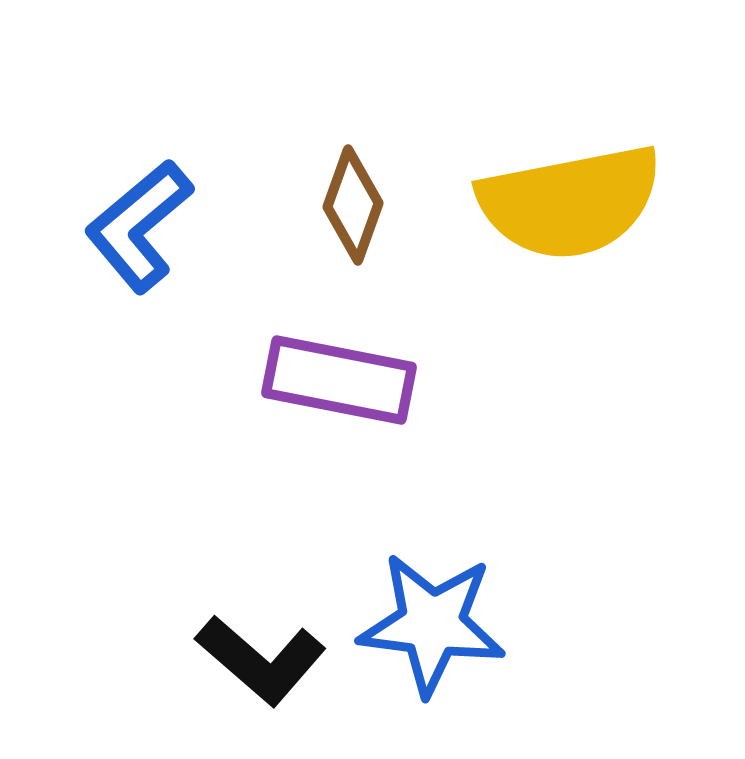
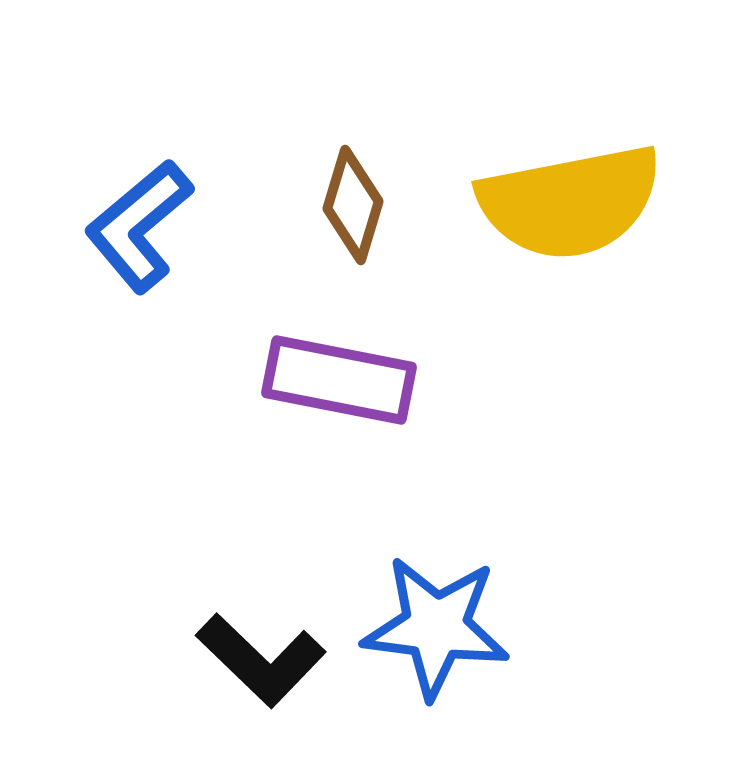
brown diamond: rotated 3 degrees counterclockwise
blue star: moved 4 px right, 3 px down
black L-shape: rotated 3 degrees clockwise
